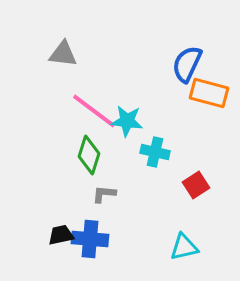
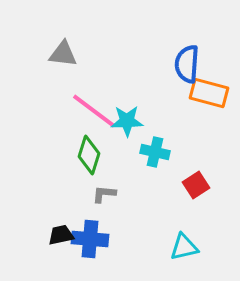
blue semicircle: rotated 21 degrees counterclockwise
cyan star: rotated 8 degrees counterclockwise
